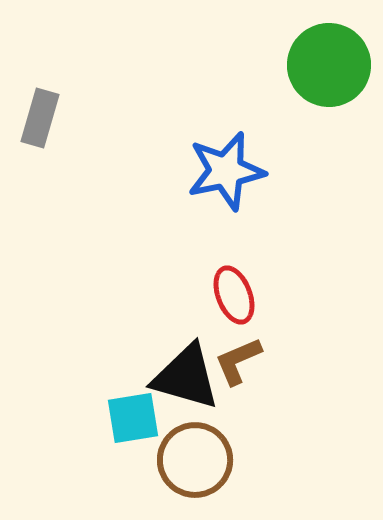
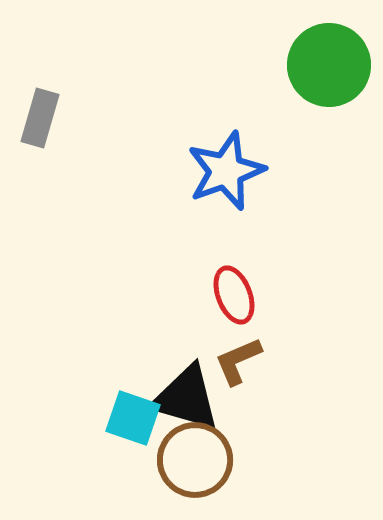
blue star: rotated 8 degrees counterclockwise
black triangle: moved 21 px down
cyan square: rotated 28 degrees clockwise
